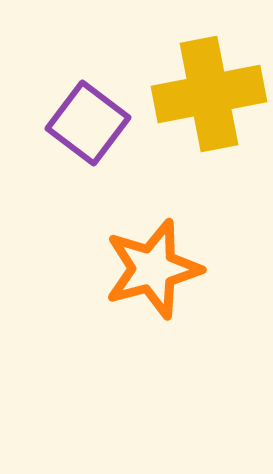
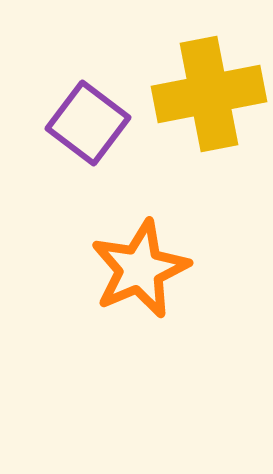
orange star: moved 13 px left; rotated 8 degrees counterclockwise
